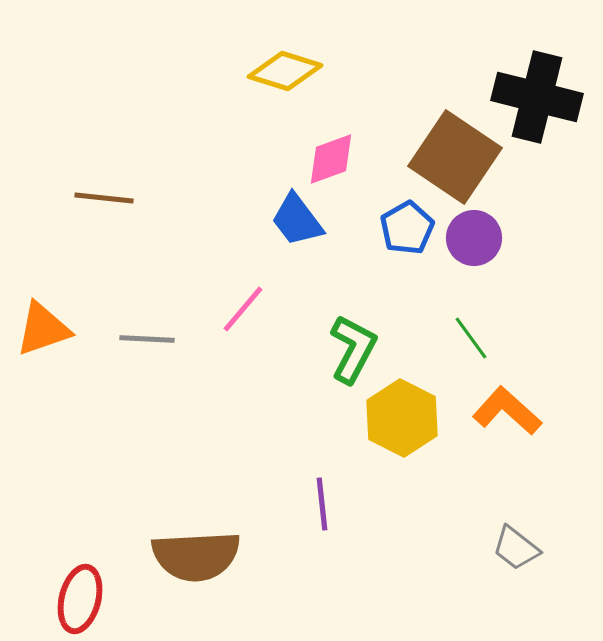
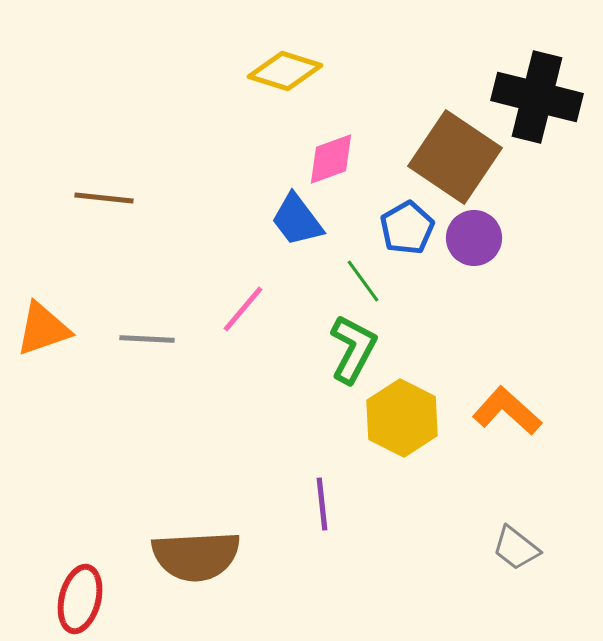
green line: moved 108 px left, 57 px up
